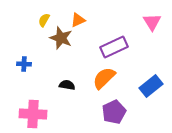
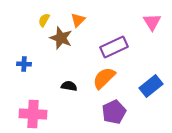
orange triangle: rotated 21 degrees counterclockwise
black semicircle: moved 2 px right, 1 px down
